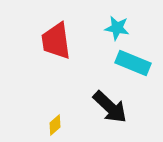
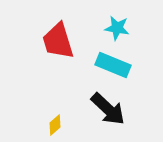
red trapezoid: moved 2 px right; rotated 9 degrees counterclockwise
cyan rectangle: moved 20 px left, 2 px down
black arrow: moved 2 px left, 2 px down
